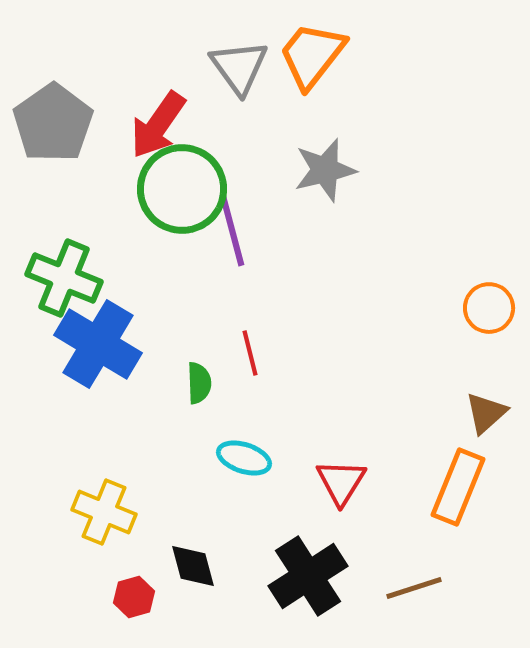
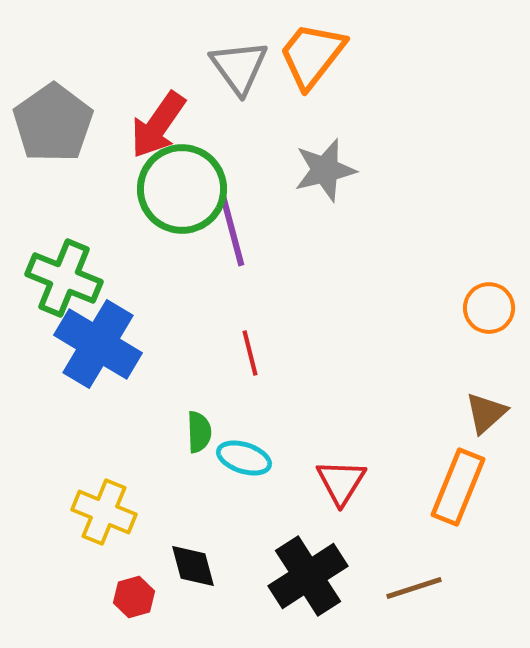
green semicircle: moved 49 px down
